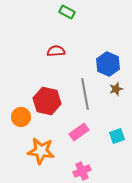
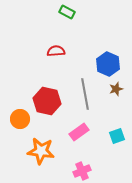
orange circle: moved 1 px left, 2 px down
